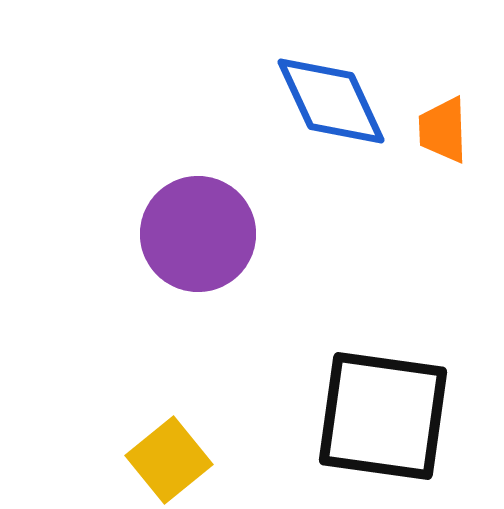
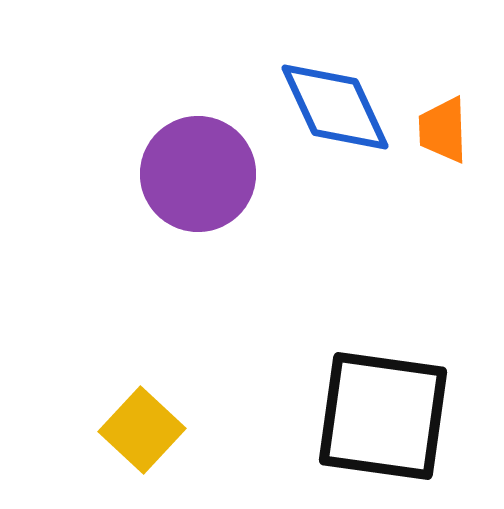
blue diamond: moved 4 px right, 6 px down
purple circle: moved 60 px up
yellow square: moved 27 px left, 30 px up; rotated 8 degrees counterclockwise
